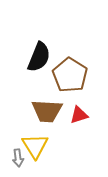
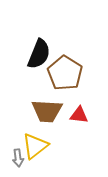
black semicircle: moved 3 px up
brown pentagon: moved 5 px left, 2 px up
red triangle: rotated 24 degrees clockwise
yellow triangle: rotated 24 degrees clockwise
